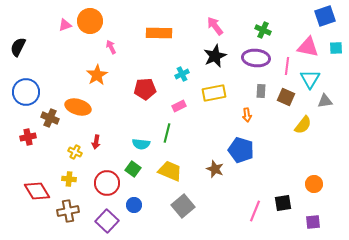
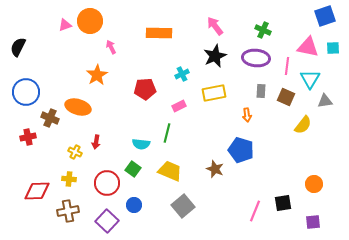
cyan square at (336, 48): moved 3 px left
red diamond at (37, 191): rotated 60 degrees counterclockwise
